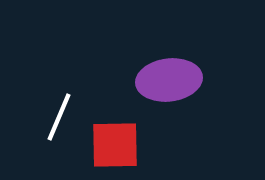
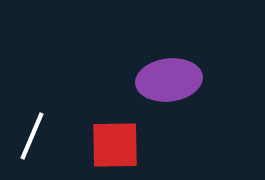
white line: moved 27 px left, 19 px down
